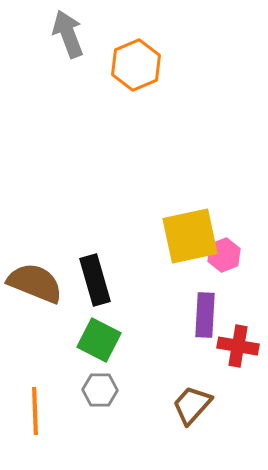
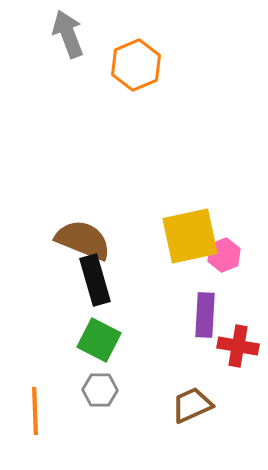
brown semicircle: moved 48 px right, 43 px up
brown trapezoid: rotated 24 degrees clockwise
